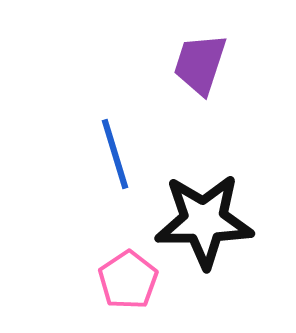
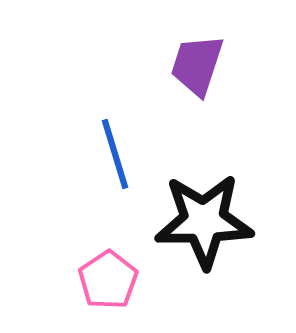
purple trapezoid: moved 3 px left, 1 px down
pink pentagon: moved 20 px left
